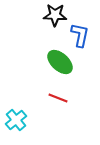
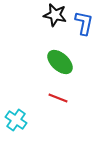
black star: rotated 10 degrees clockwise
blue L-shape: moved 4 px right, 12 px up
cyan cross: rotated 15 degrees counterclockwise
